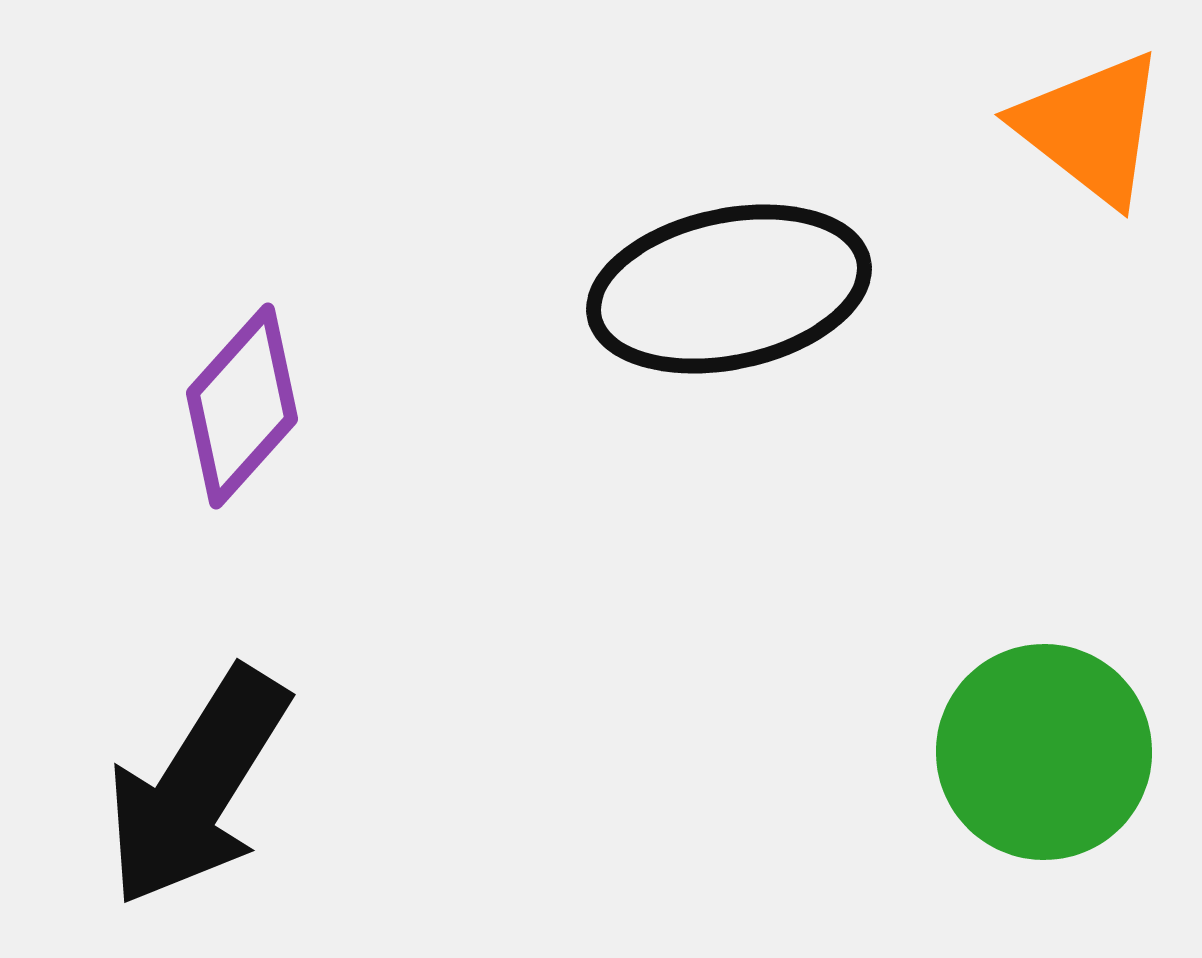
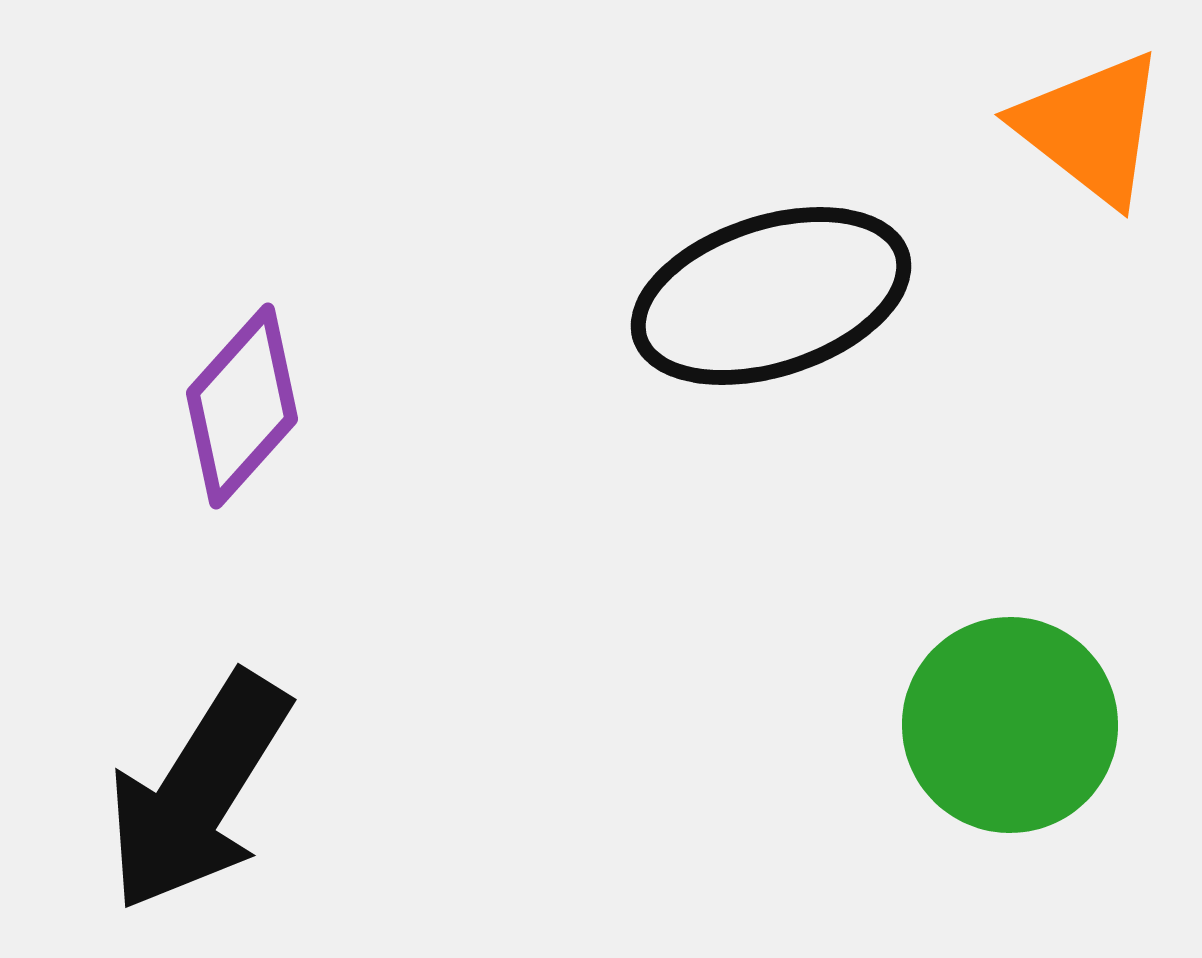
black ellipse: moved 42 px right, 7 px down; rotated 6 degrees counterclockwise
green circle: moved 34 px left, 27 px up
black arrow: moved 1 px right, 5 px down
